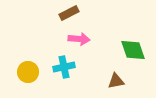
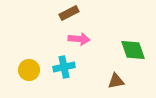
yellow circle: moved 1 px right, 2 px up
